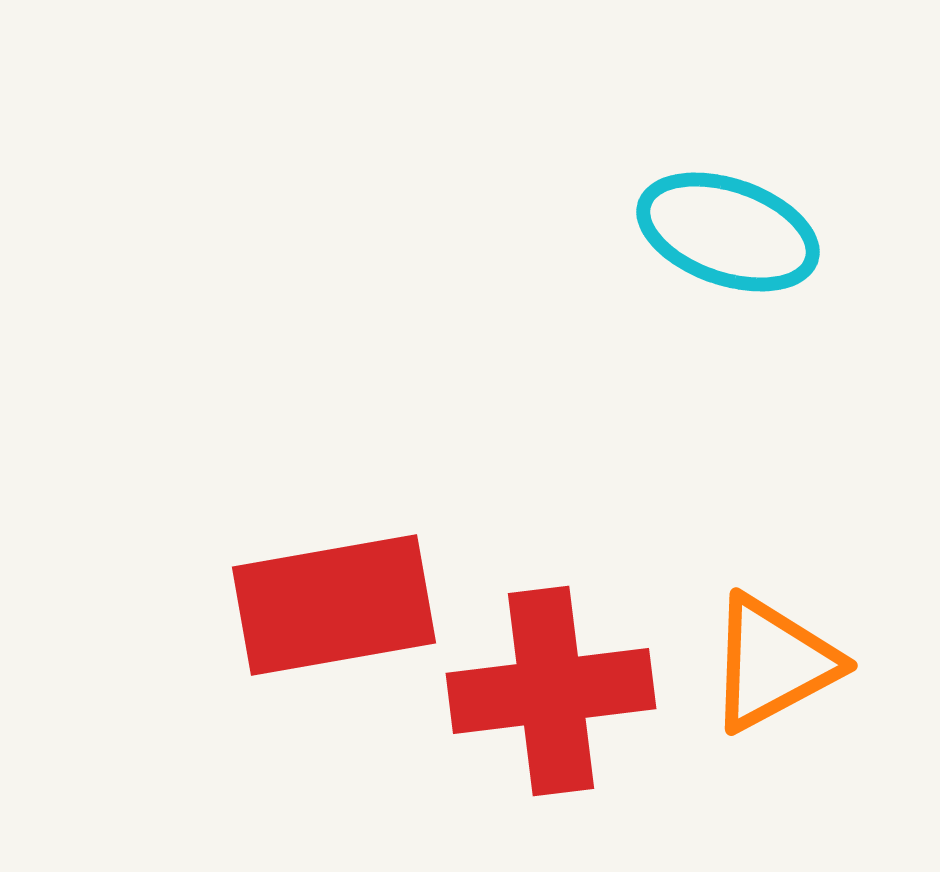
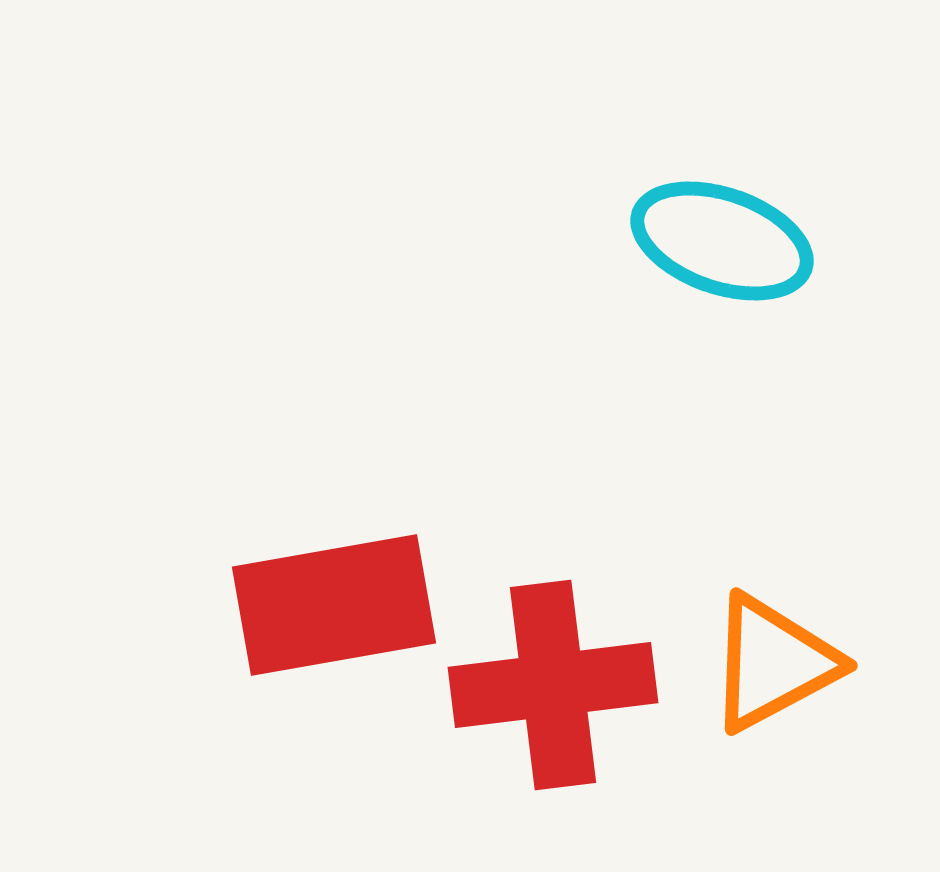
cyan ellipse: moved 6 px left, 9 px down
red cross: moved 2 px right, 6 px up
